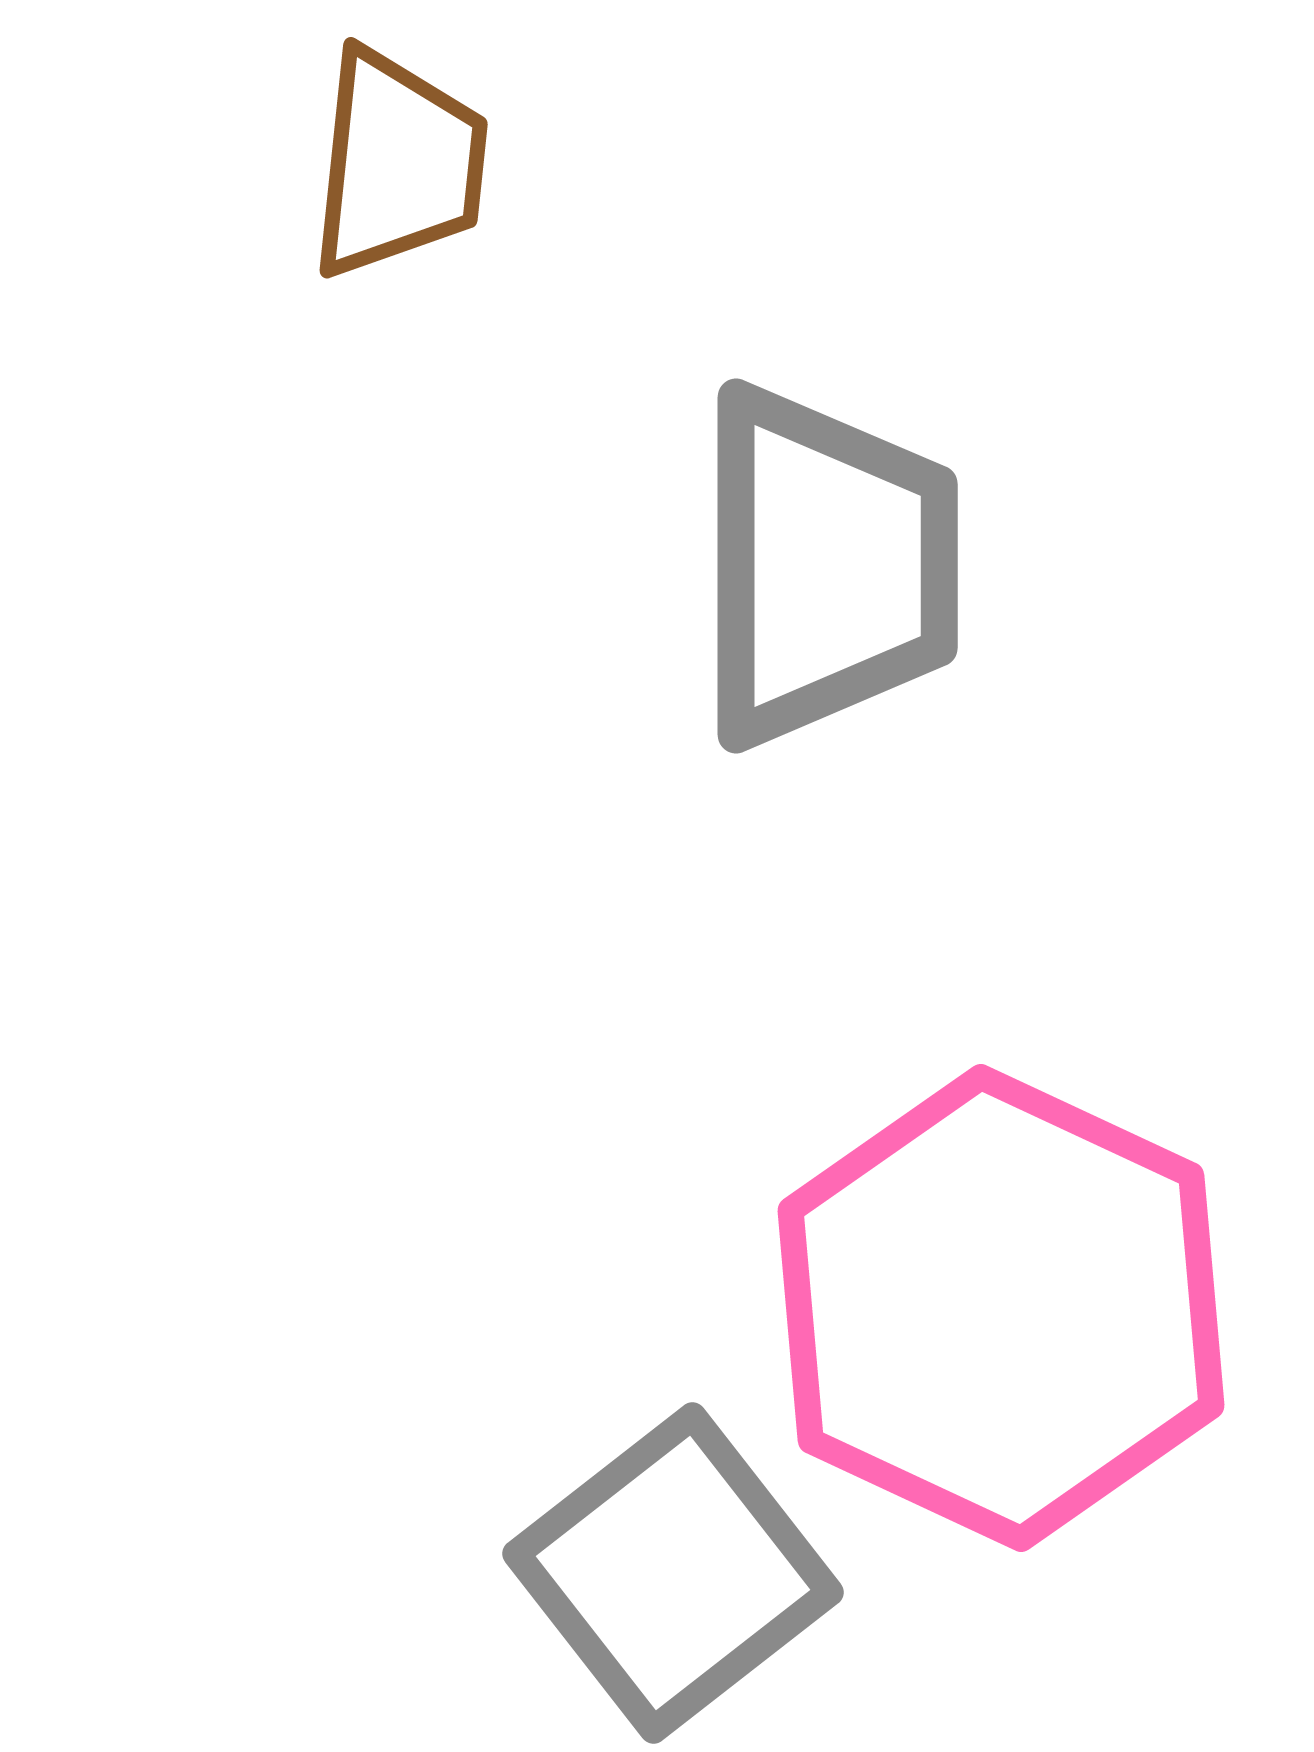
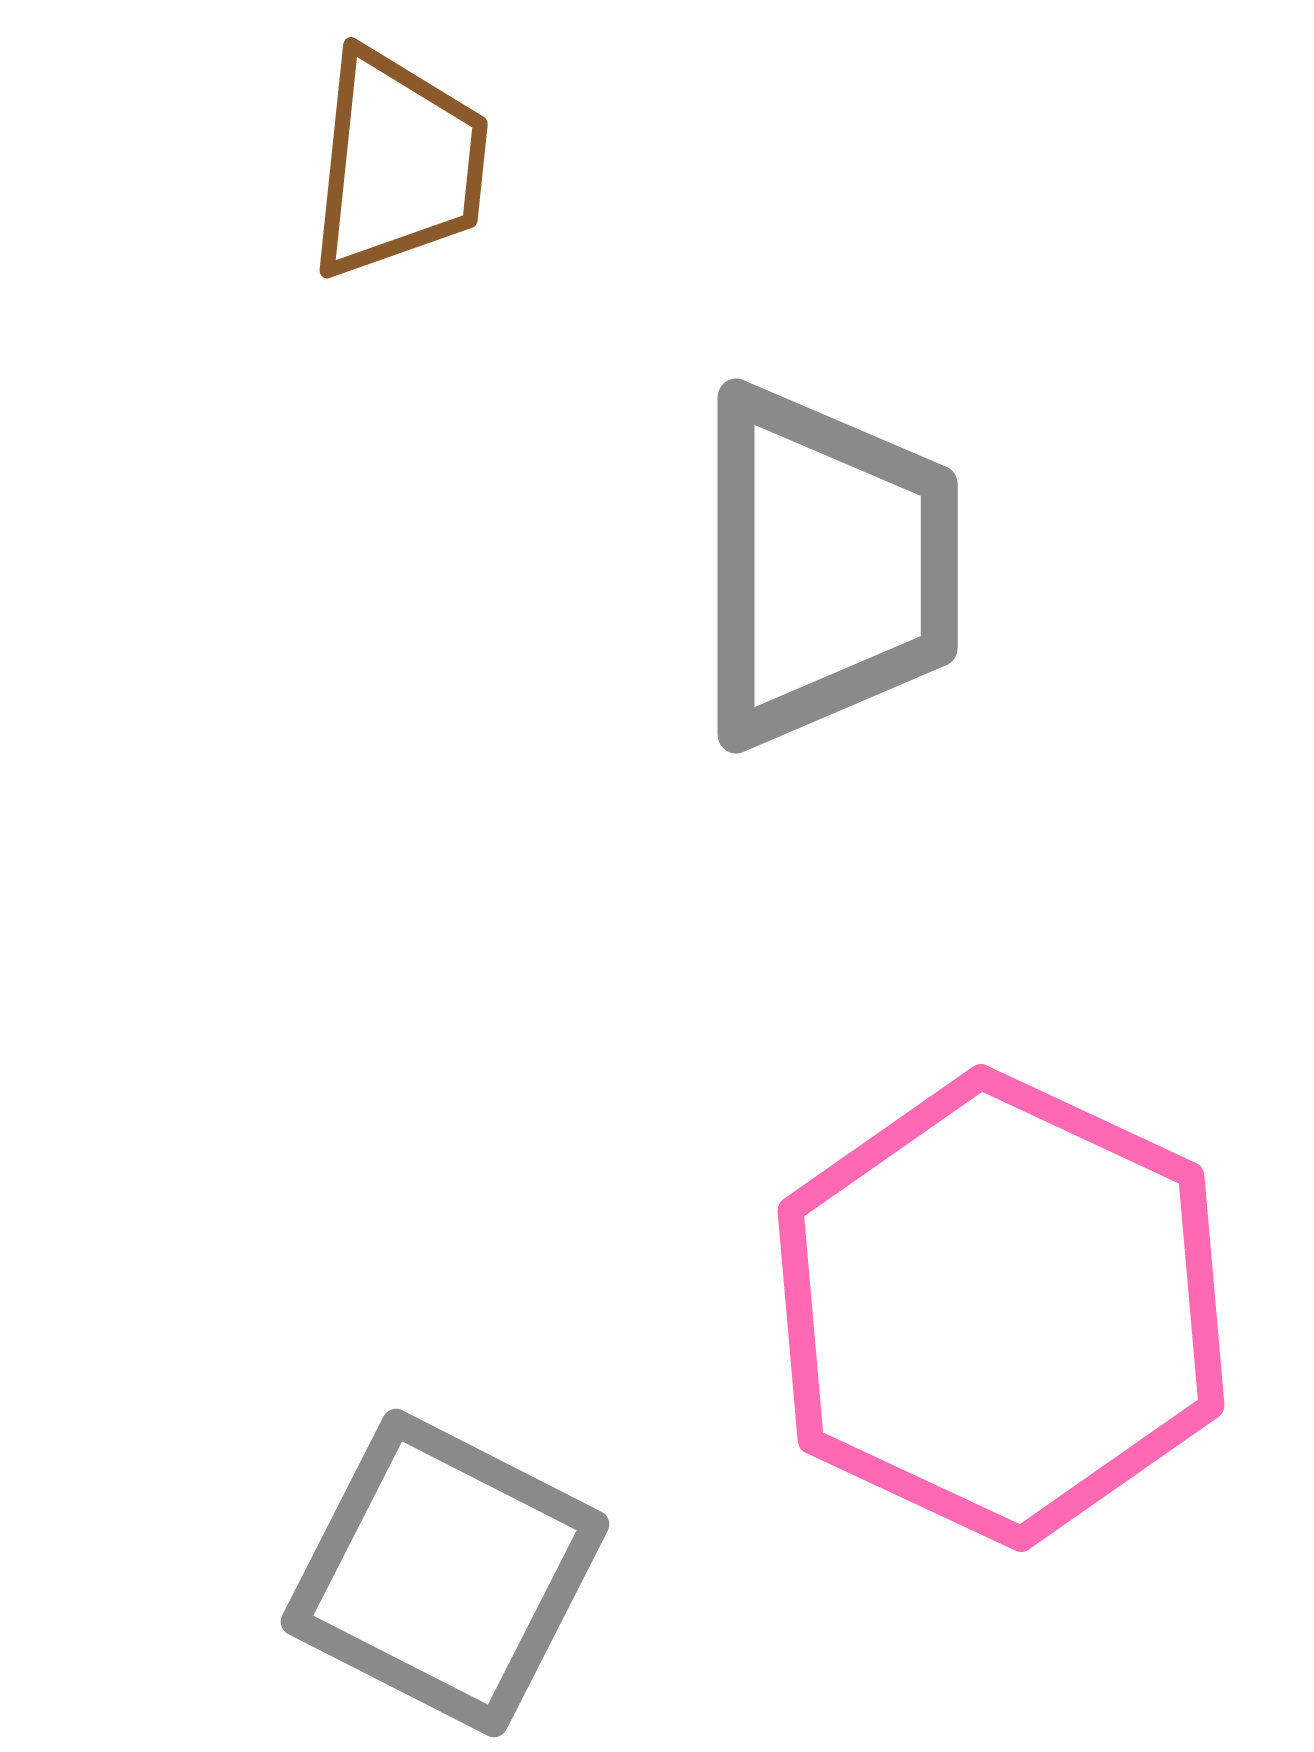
gray square: moved 228 px left; rotated 25 degrees counterclockwise
